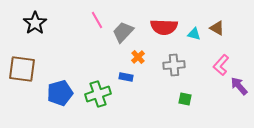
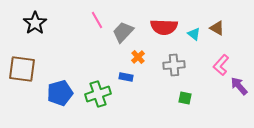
cyan triangle: rotated 24 degrees clockwise
green square: moved 1 px up
